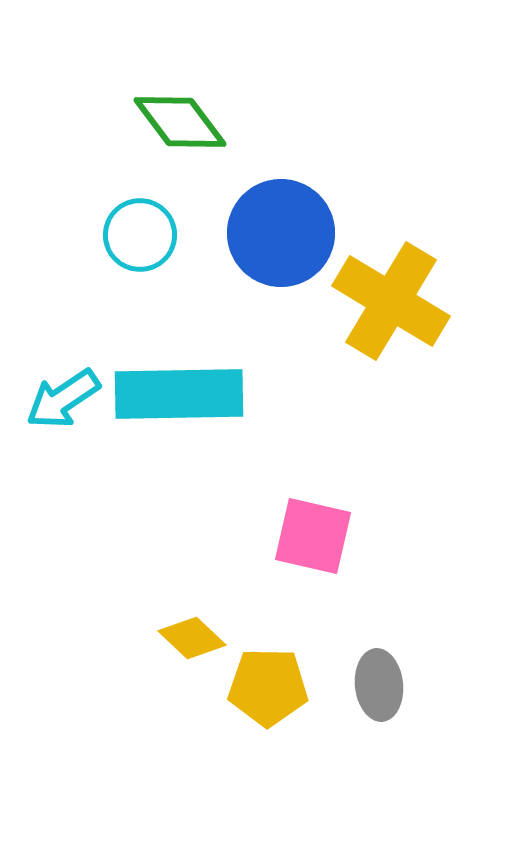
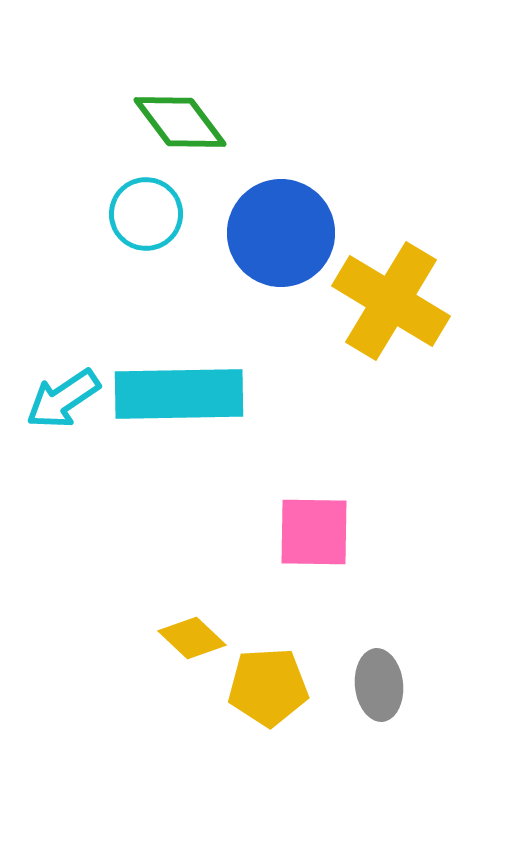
cyan circle: moved 6 px right, 21 px up
pink square: moved 1 px right, 4 px up; rotated 12 degrees counterclockwise
yellow pentagon: rotated 4 degrees counterclockwise
